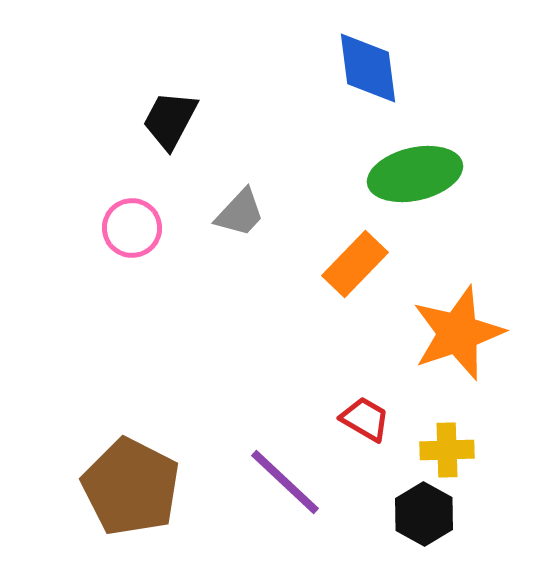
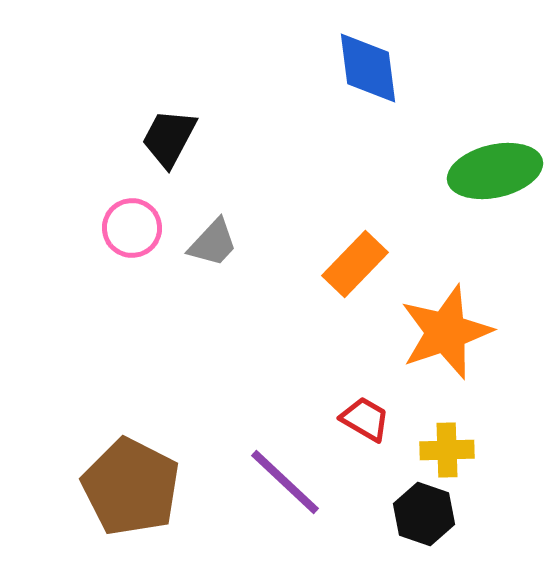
black trapezoid: moved 1 px left, 18 px down
green ellipse: moved 80 px right, 3 px up
gray trapezoid: moved 27 px left, 30 px down
orange star: moved 12 px left, 1 px up
black hexagon: rotated 10 degrees counterclockwise
